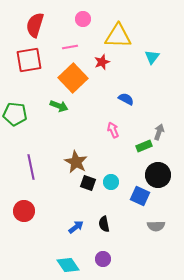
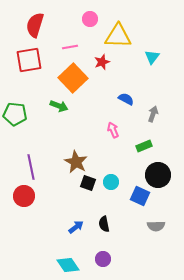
pink circle: moved 7 px right
gray arrow: moved 6 px left, 18 px up
red circle: moved 15 px up
